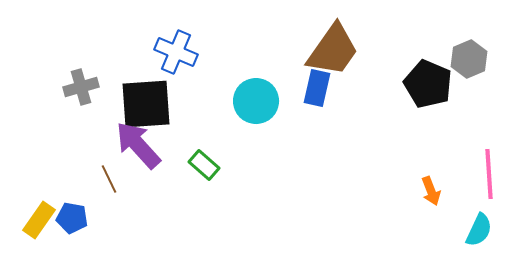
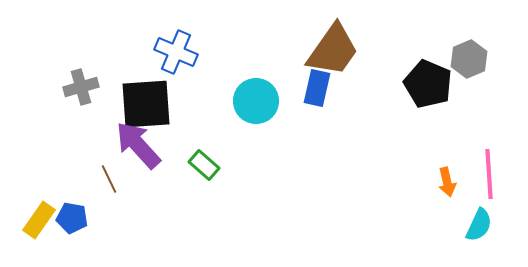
orange arrow: moved 16 px right, 9 px up; rotated 8 degrees clockwise
cyan semicircle: moved 5 px up
